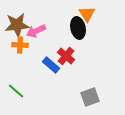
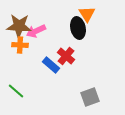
brown star: moved 2 px right, 1 px down; rotated 10 degrees clockwise
